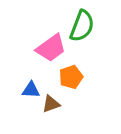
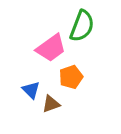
blue triangle: rotated 42 degrees clockwise
